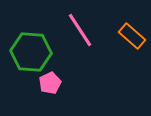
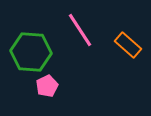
orange rectangle: moved 4 px left, 9 px down
pink pentagon: moved 3 px left, 3 px down
